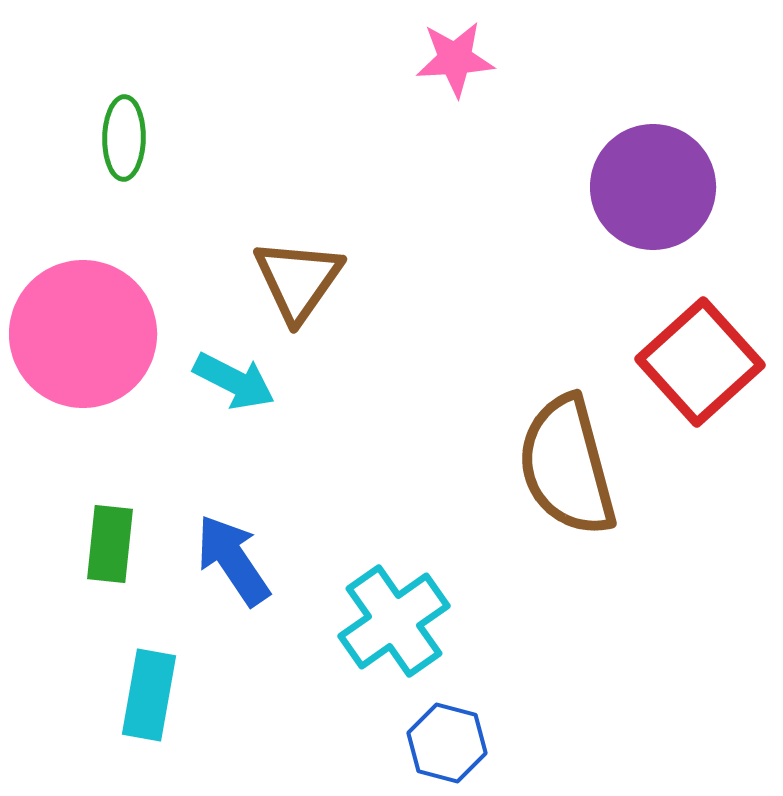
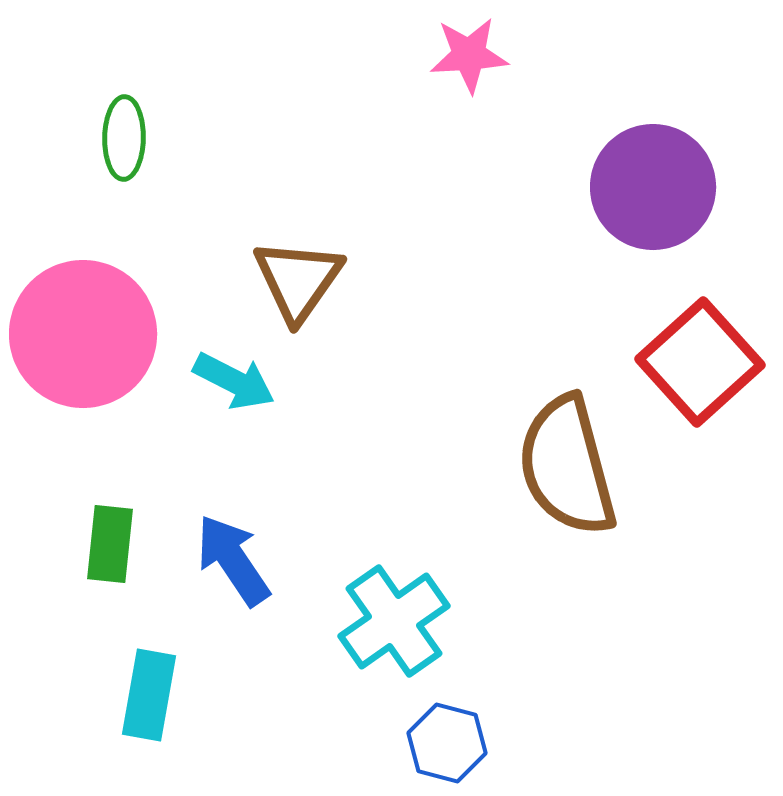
pink star: moved 14 px right, 4 px up
